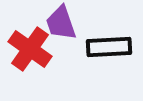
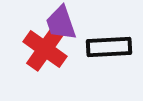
red cross: moved 15 px right
